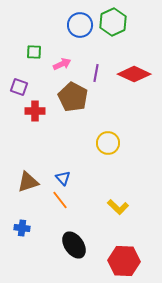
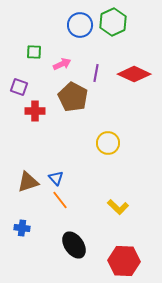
blue triangle: moved 7 px left
